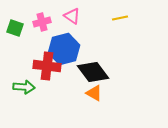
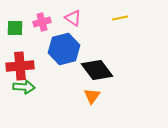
pink triangle: moved 1 px right, 2 px down
green square: rotated 18 degrees counterclockwise
red cross: moved 27 px left; rotated 12 degrees counterclockwise
black diamond: moved 4 px right, 2 px up
orange triangle: moved 2 px left, 3 px down; rotated 36 degrees clockwise
